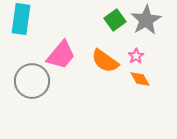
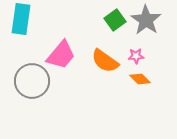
gray star: rotated 8 degrees counterclockwise
pink star: rotated 28 degrees clockwise
orange diamond: rotated 15 degrees counterclockwise
